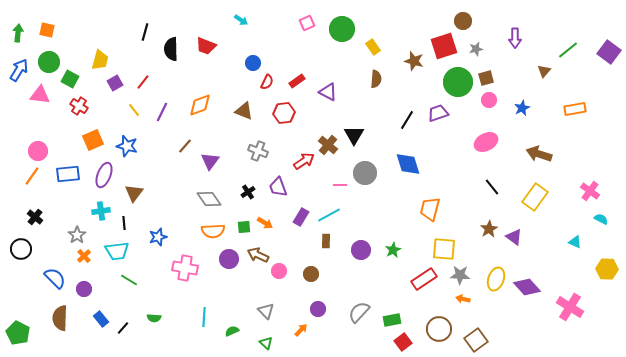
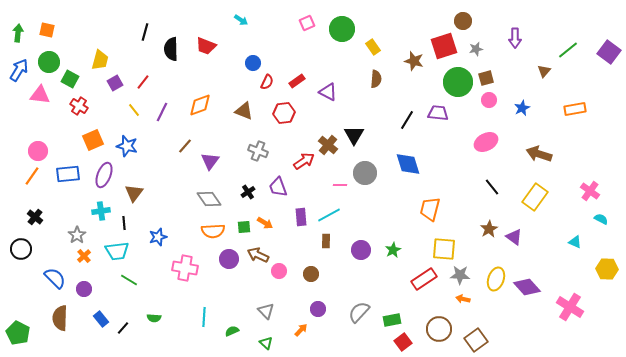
purple trapezoid at (438, 113): rotated 25 degrees clockwise
purple rectangle at (301, 217): rotated 36 degrees counterclockwise
